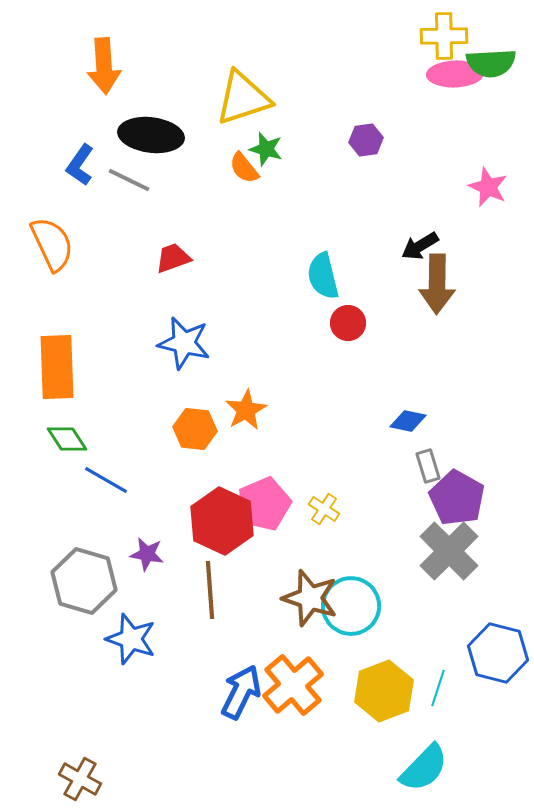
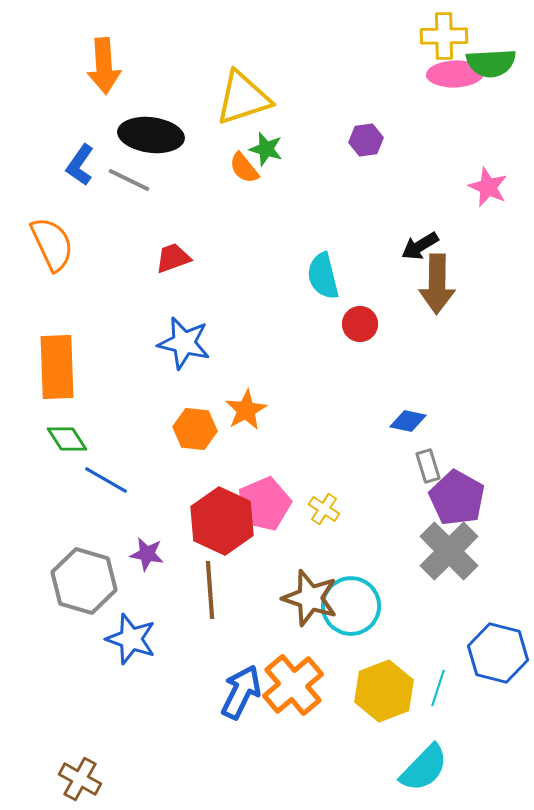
red circle at (348, 323): moved 12 px right, 1 px down
